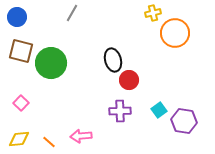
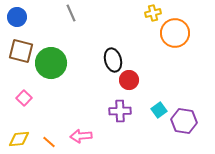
gray line: moved 1 px left; rotated 54 degrees counterclockwise
pink square: moved 3 px right, 5 px up
